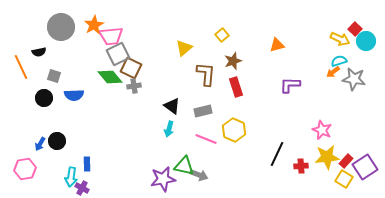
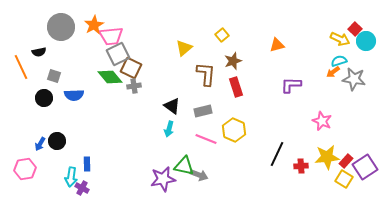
purple L-shape at (290, 85): moved 1 px right
pink star at (322, 130): moved 9 px up
